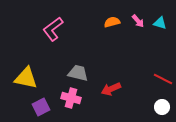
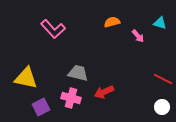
pink arrow: moved 15 px down
pink L-shape: rotated 95 degrees counterclockwise
red arrow: moved 7 px left, 3 px down
